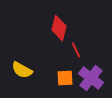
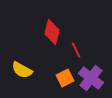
red diamond: moved 7 px left, 4 px down
orange square: rotated 24 degrees counterclockwise
